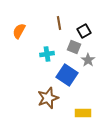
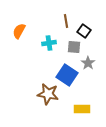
brown line: moved 7 px right, 2 px up
black square: rotated 24 degrees counterclockwise
gray square: rotated 16 degrees counterclockwise
cyan cross: moved 2 px right, 11 px up
gray star: moved 3 px down
brown star: moved 4 px up; rotated 30 degrees clockwise
yellow rectangle: moved 1 px left, 4 px up
